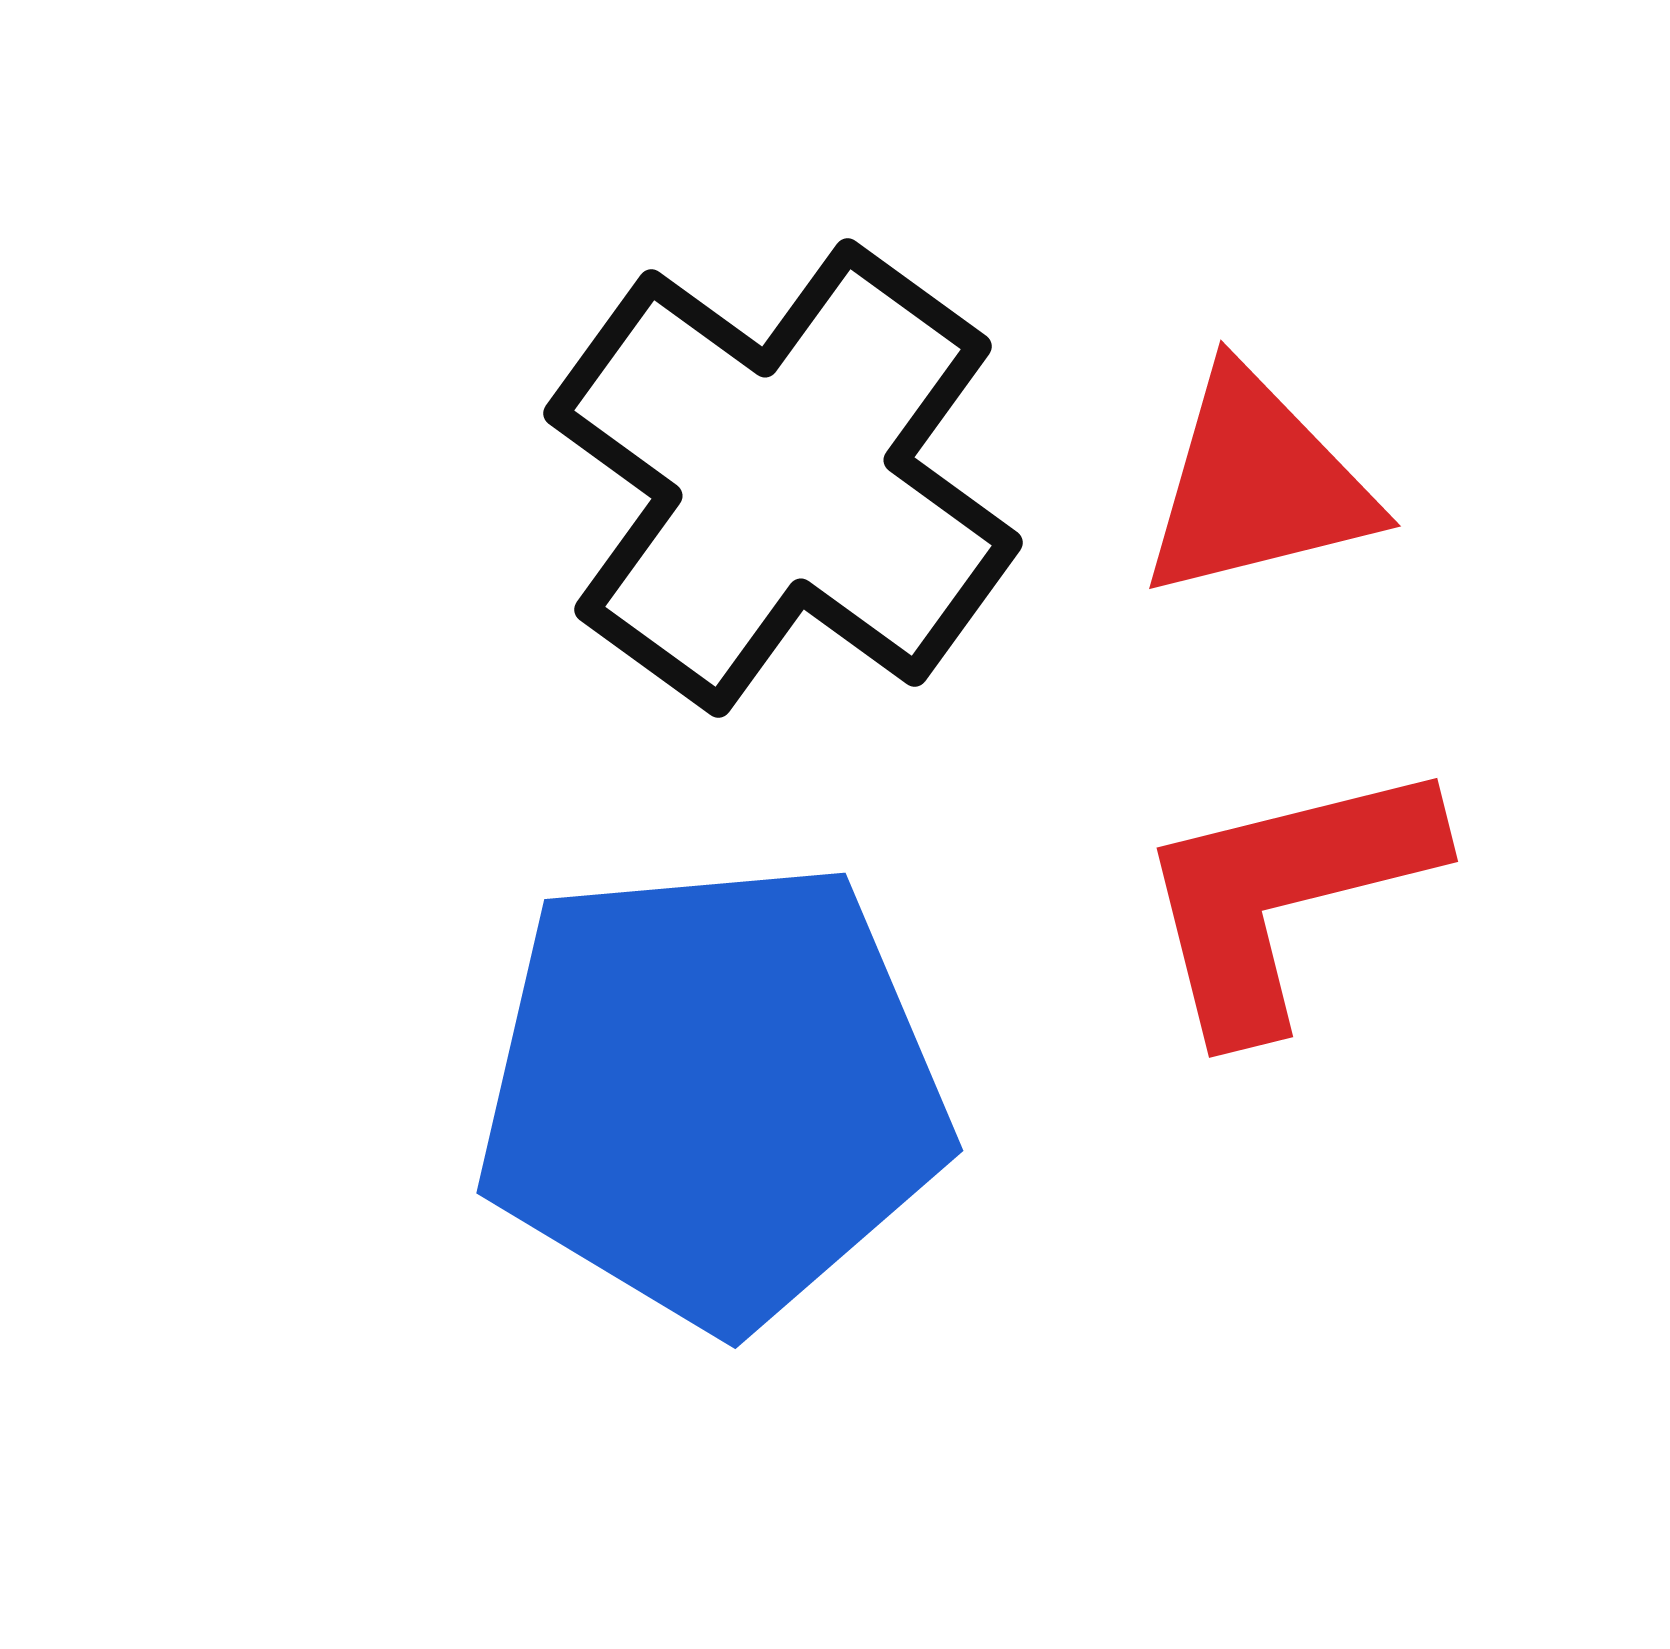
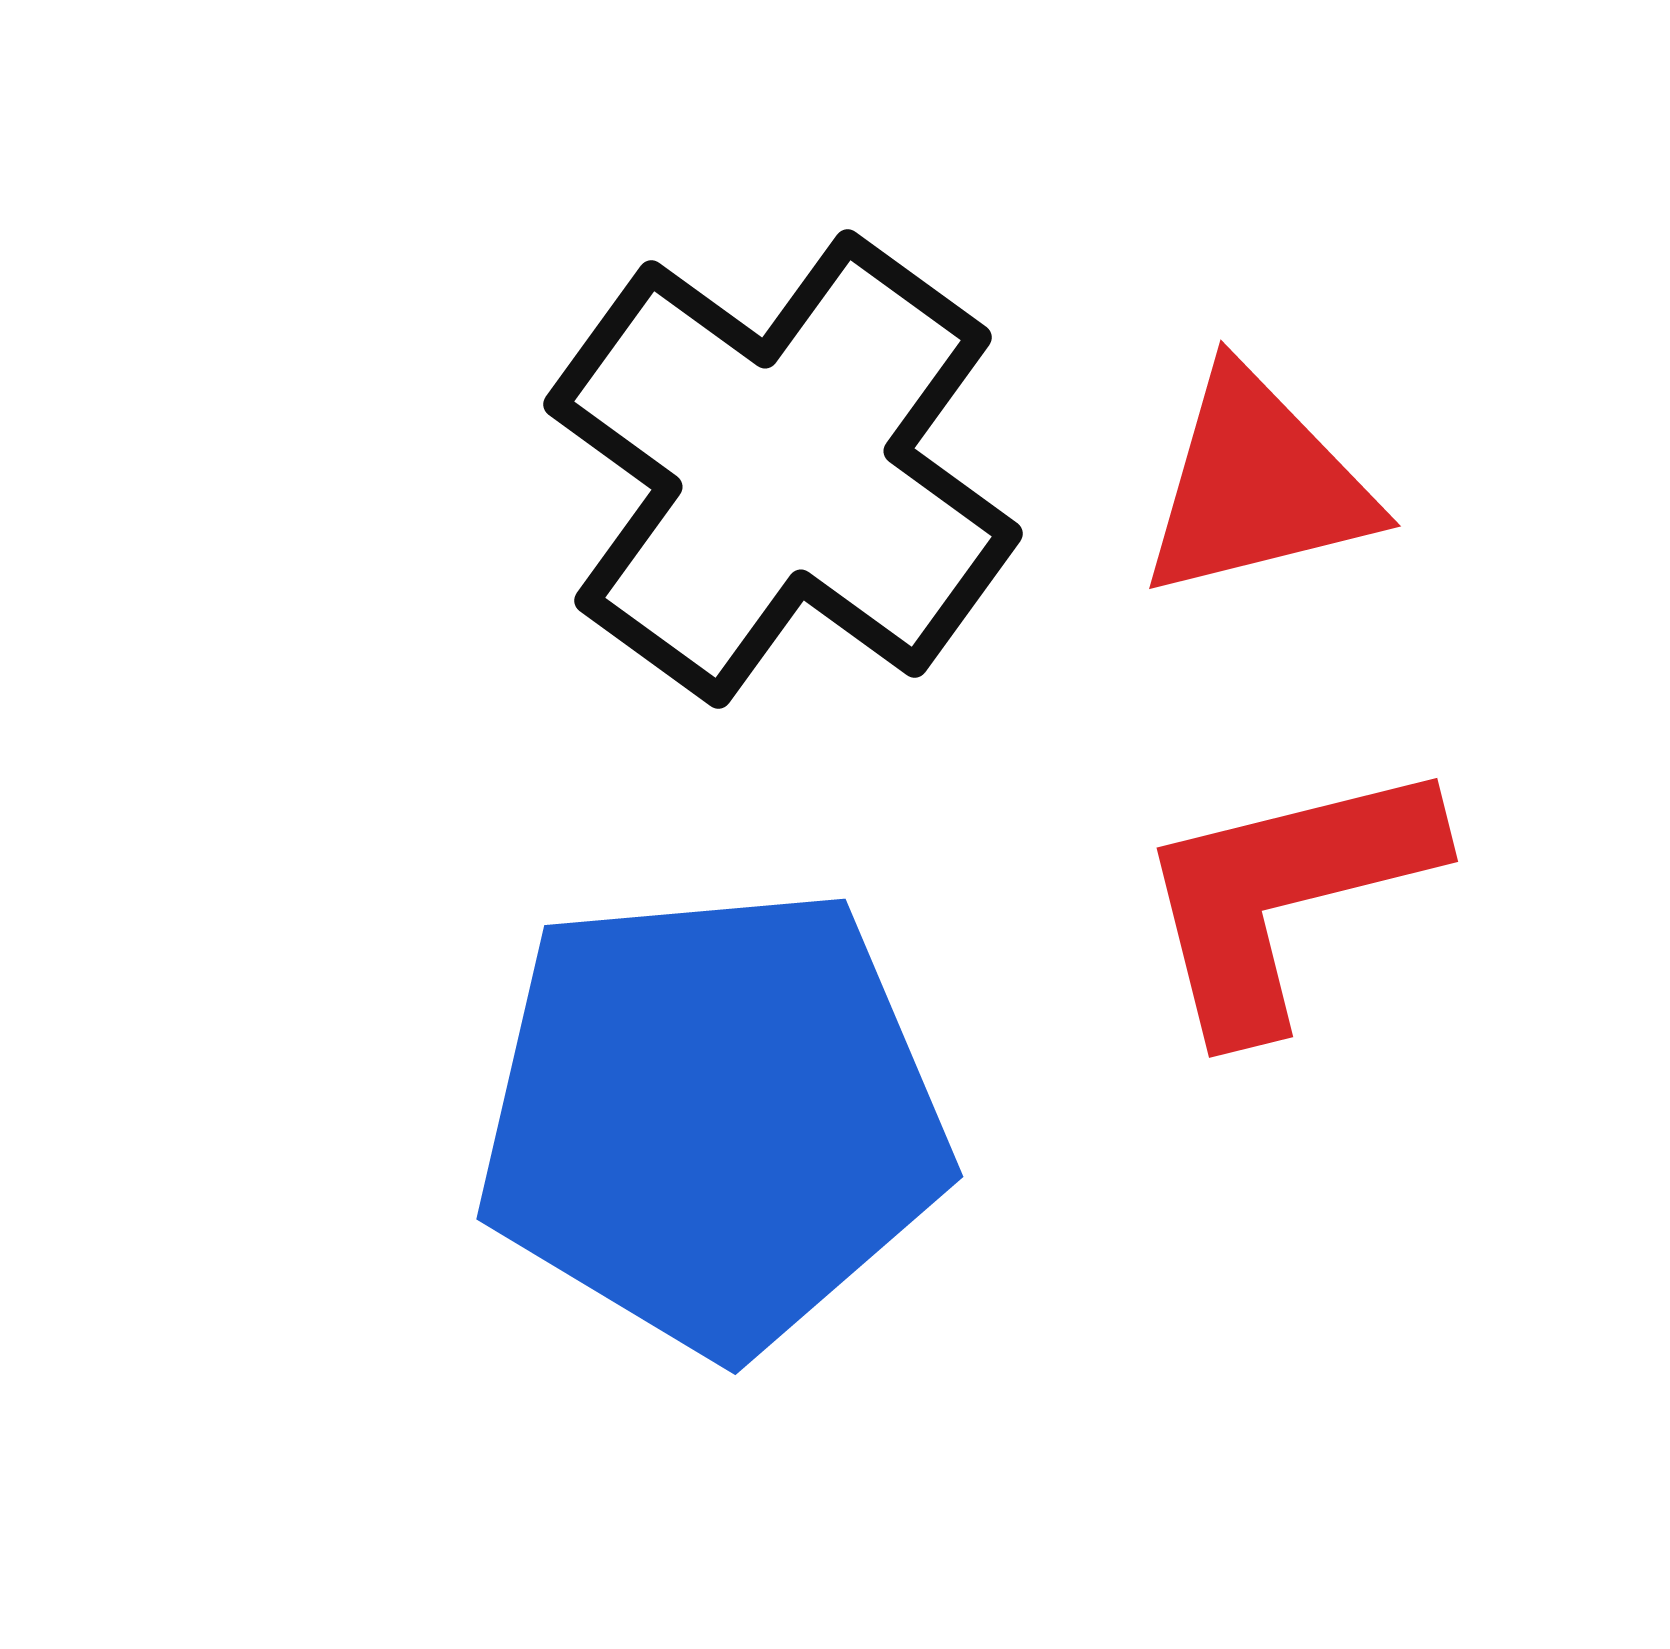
black cross: moved 9 px up
blue pentagon: moved 26 px down
